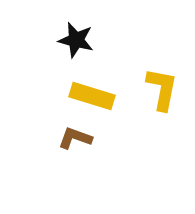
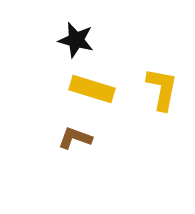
yellow rectangle: moved 7 px up
